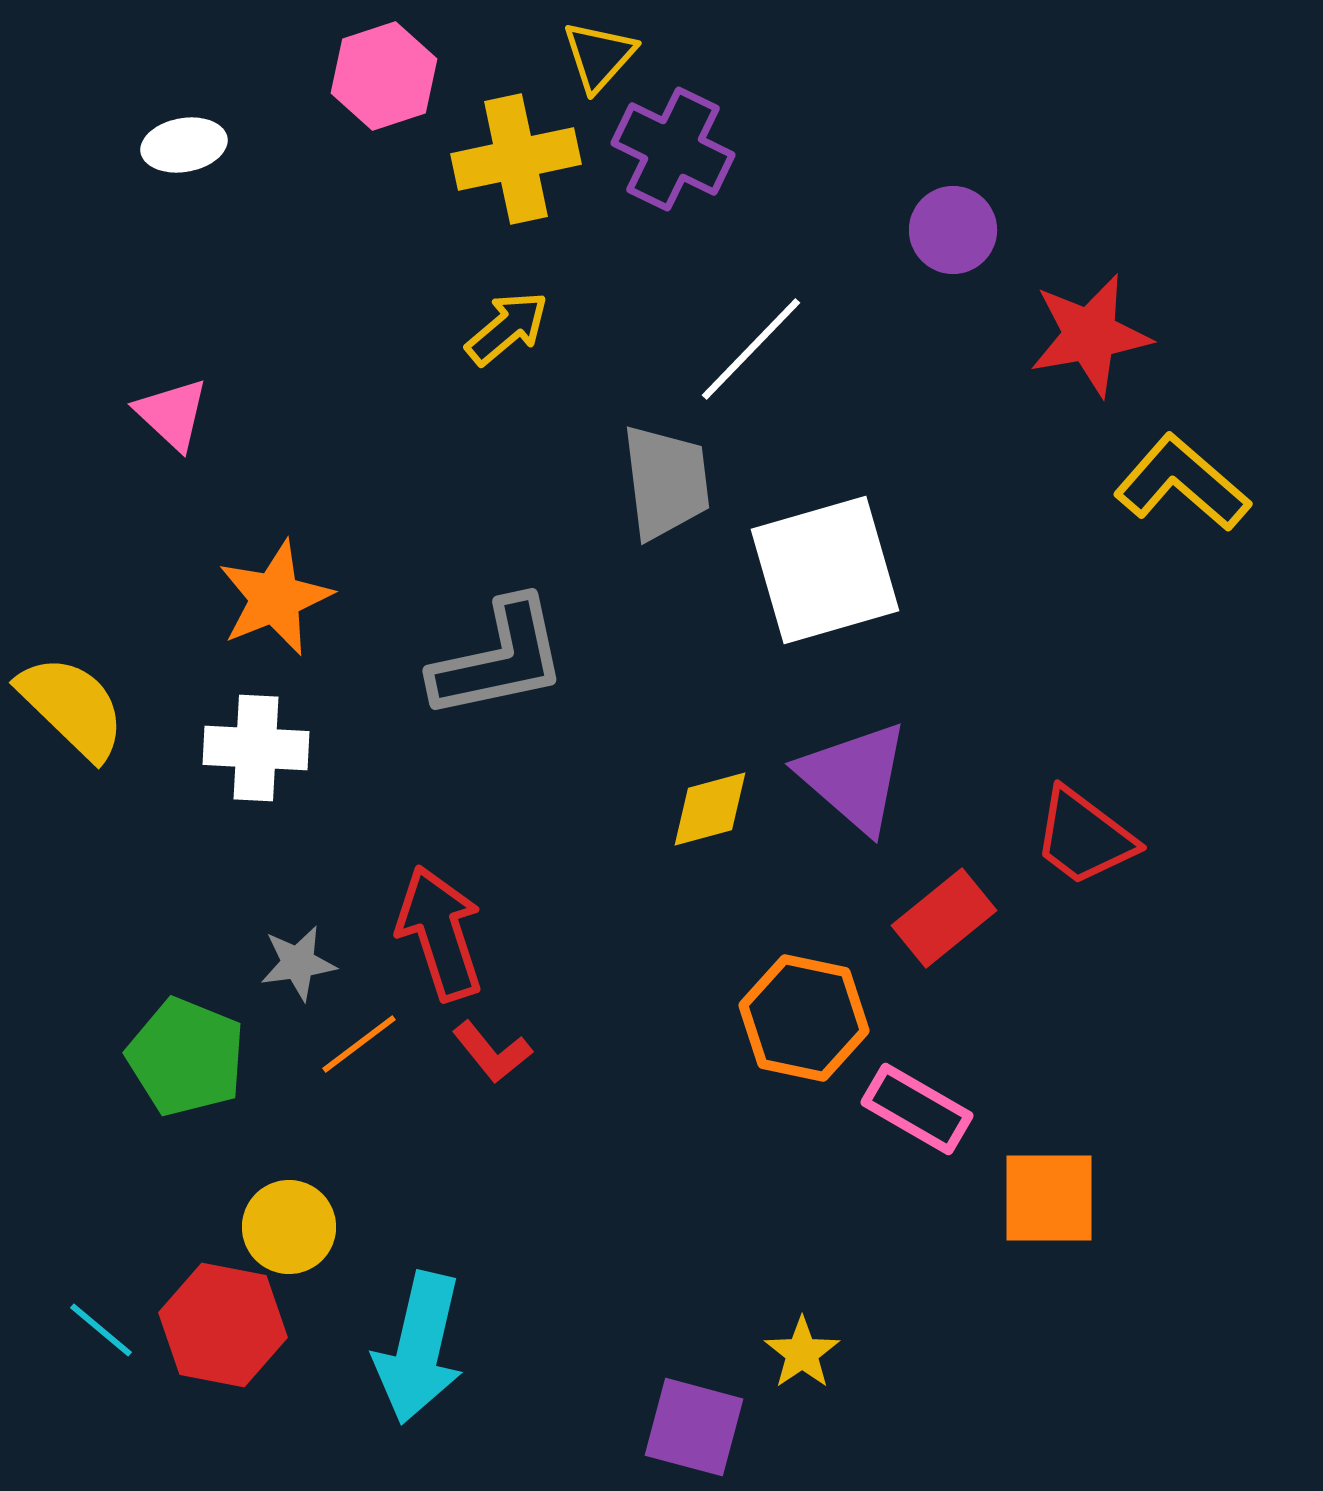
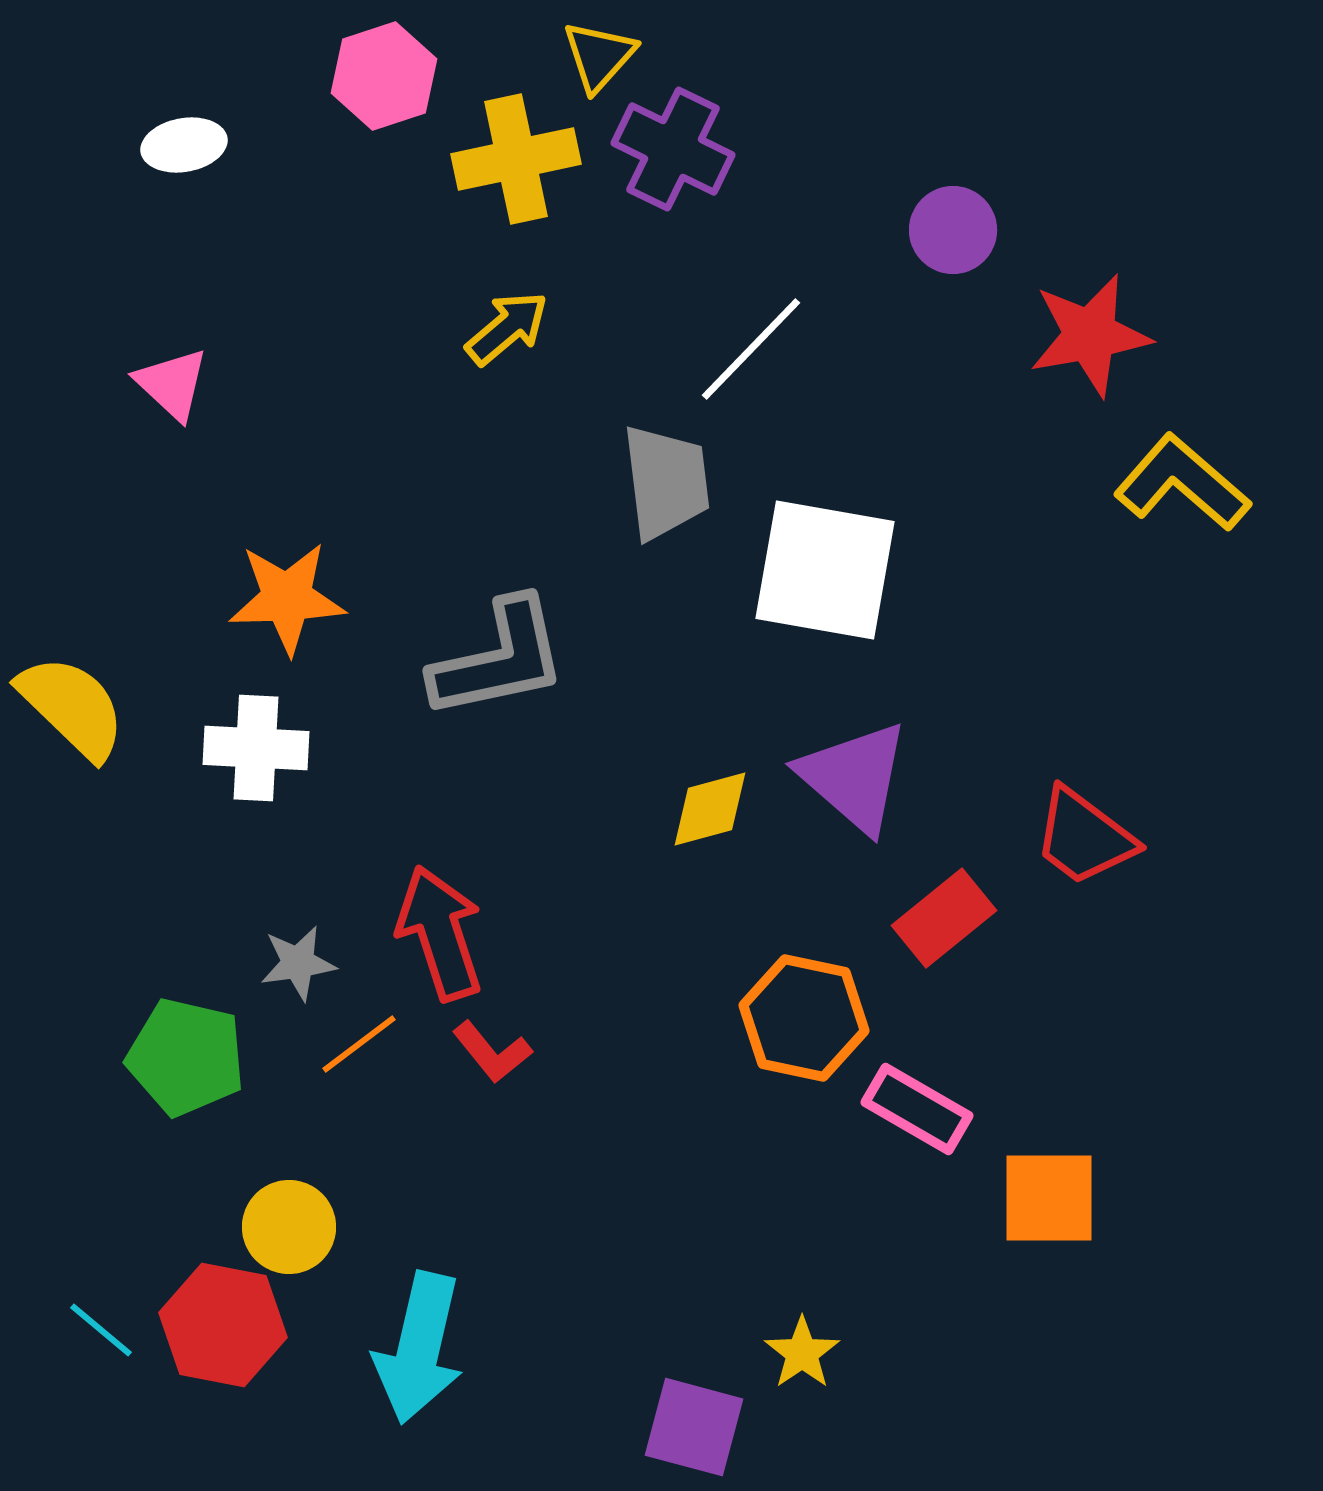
pink triangle: moved 30 px up
white square: rotated 26 degrees clockwise
orange star: moved 12 px right; rotated 20 degrees clockwise
green pentagon: rotated 9 degrees counterclockwise
